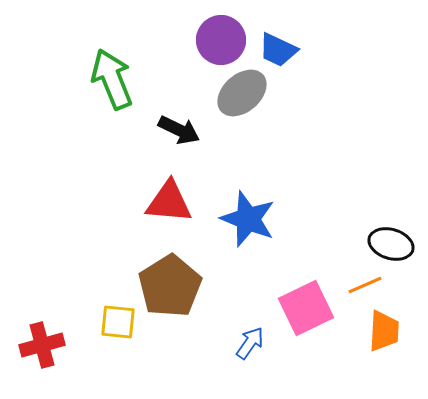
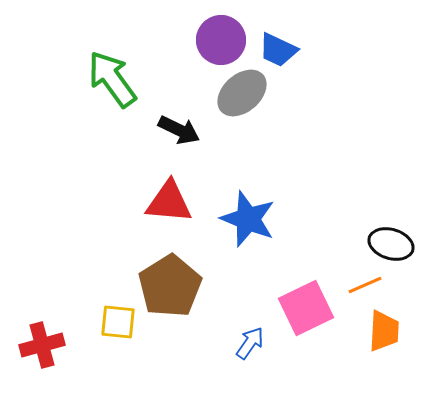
green arrow: rotated 14 degrees counterclockwise
